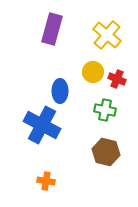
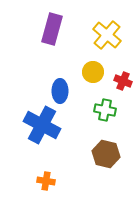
red cross: moved 6 px right, 2 px down
brown hexagon: moved 2 px down
